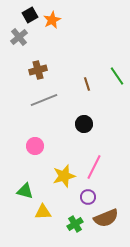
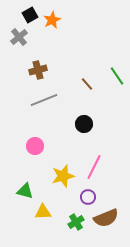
brown line: rotated 24 degrees counterclockwise
yellow star: moved 1 px left
green cross: moved 1 px right, 2 px up
